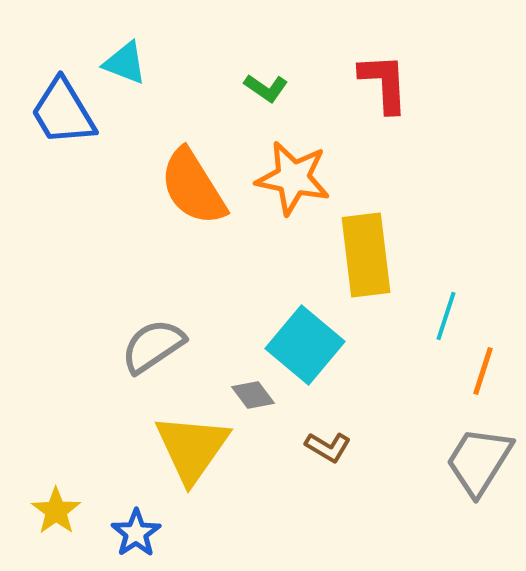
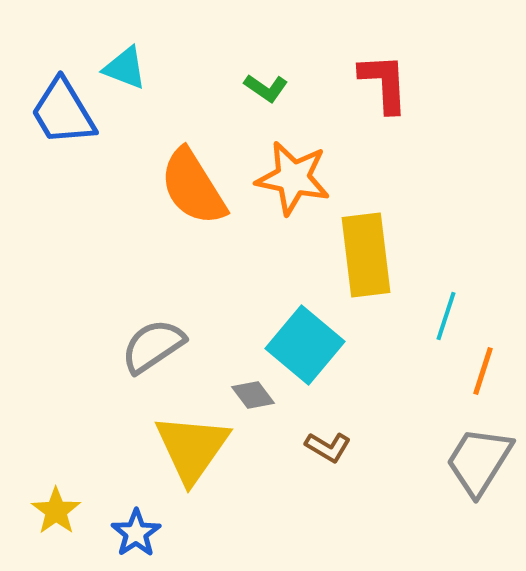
cyan triangle: moved 5 px down
